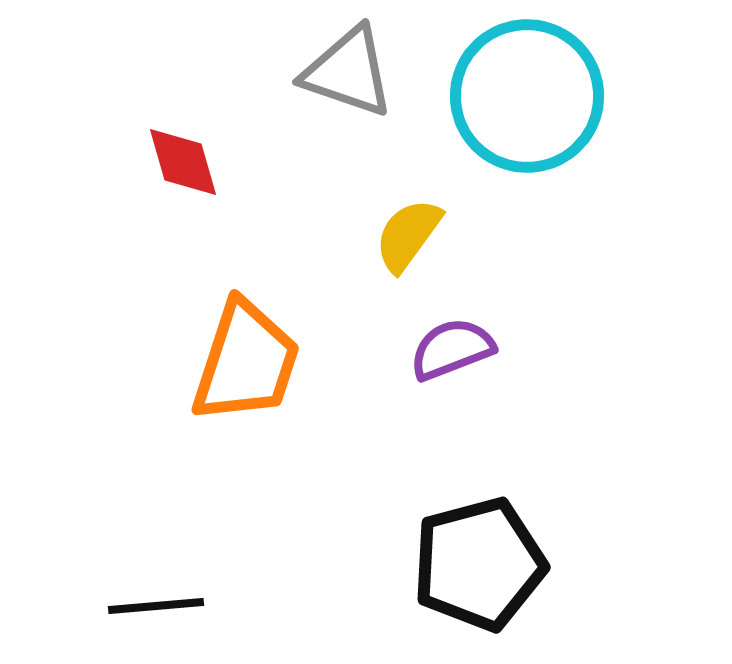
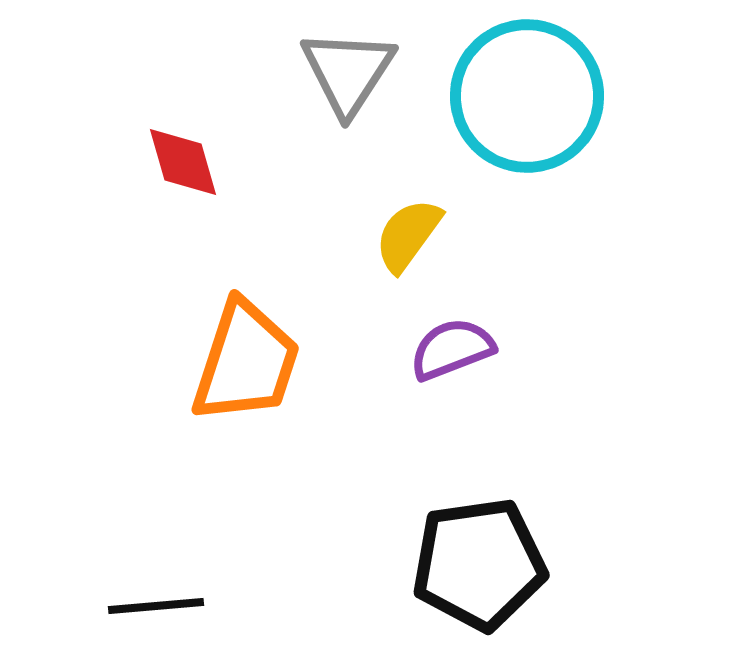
gray triangle: rotated 44 degrees clockwise
black pentagon: rotated 7 degrees clockwise
